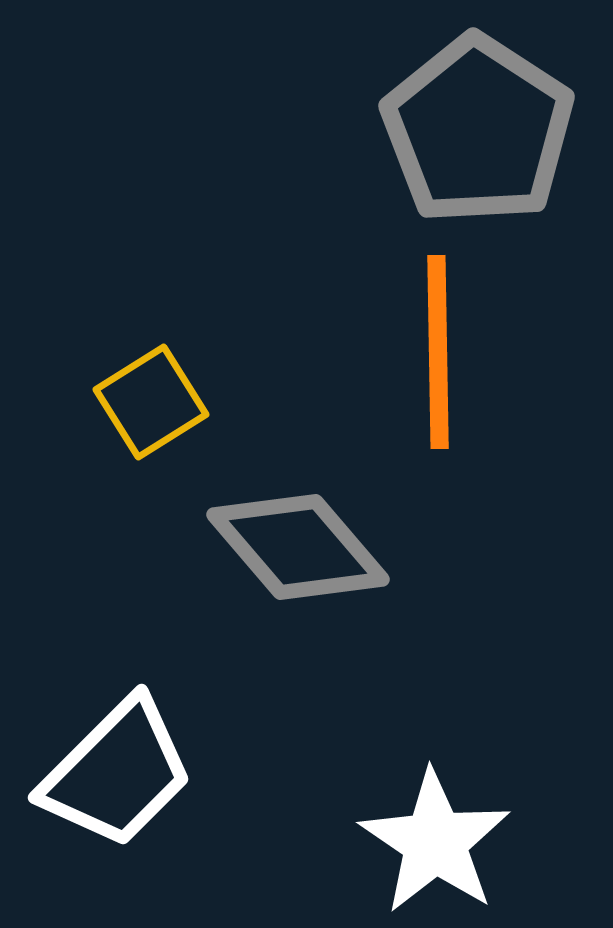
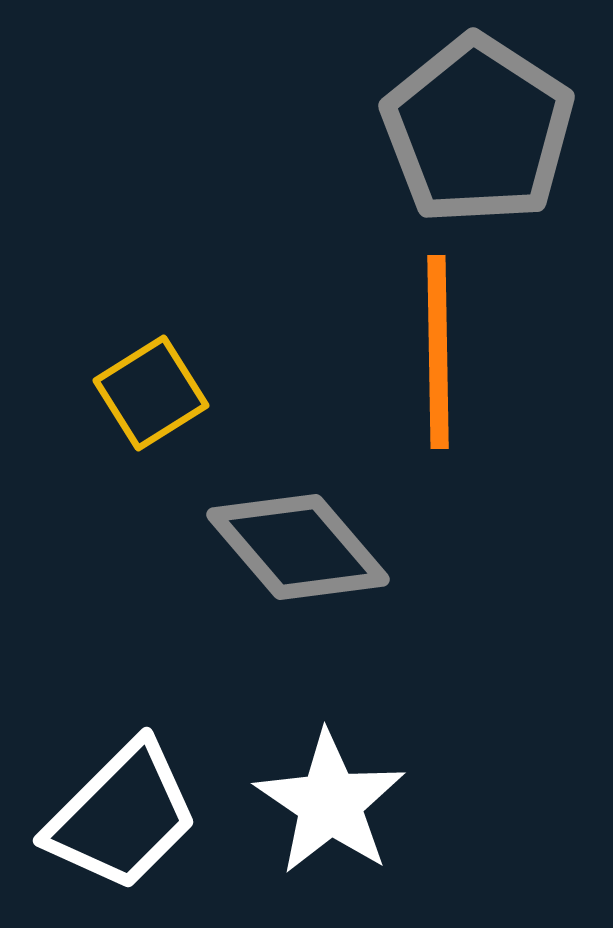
yellow square: moved 9 px up
white trapezoid: moved 5 px right, 43 px down
white star: moved 105 px left, 39 px up
